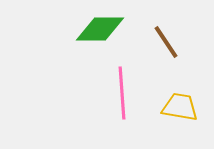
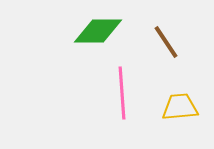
green diamond: moved 2 px left, 2 px down
yellow trapezoid: rotated 15 degrees counterclockwise
